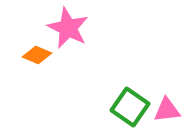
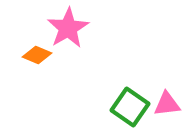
pink star: rotated 15 degrees clockwise
pink triangle: moved 6 px up
